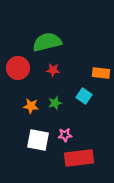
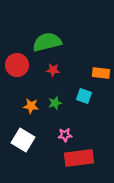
red circle: moved 1 px left, 3 px up
cyan square: rotated 14 degrees counterclockwise
white square: moved 15 px left; rotated 20 degrees clockwise
